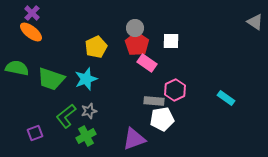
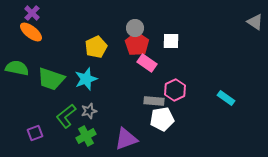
purple triangle: moved 8 px left
